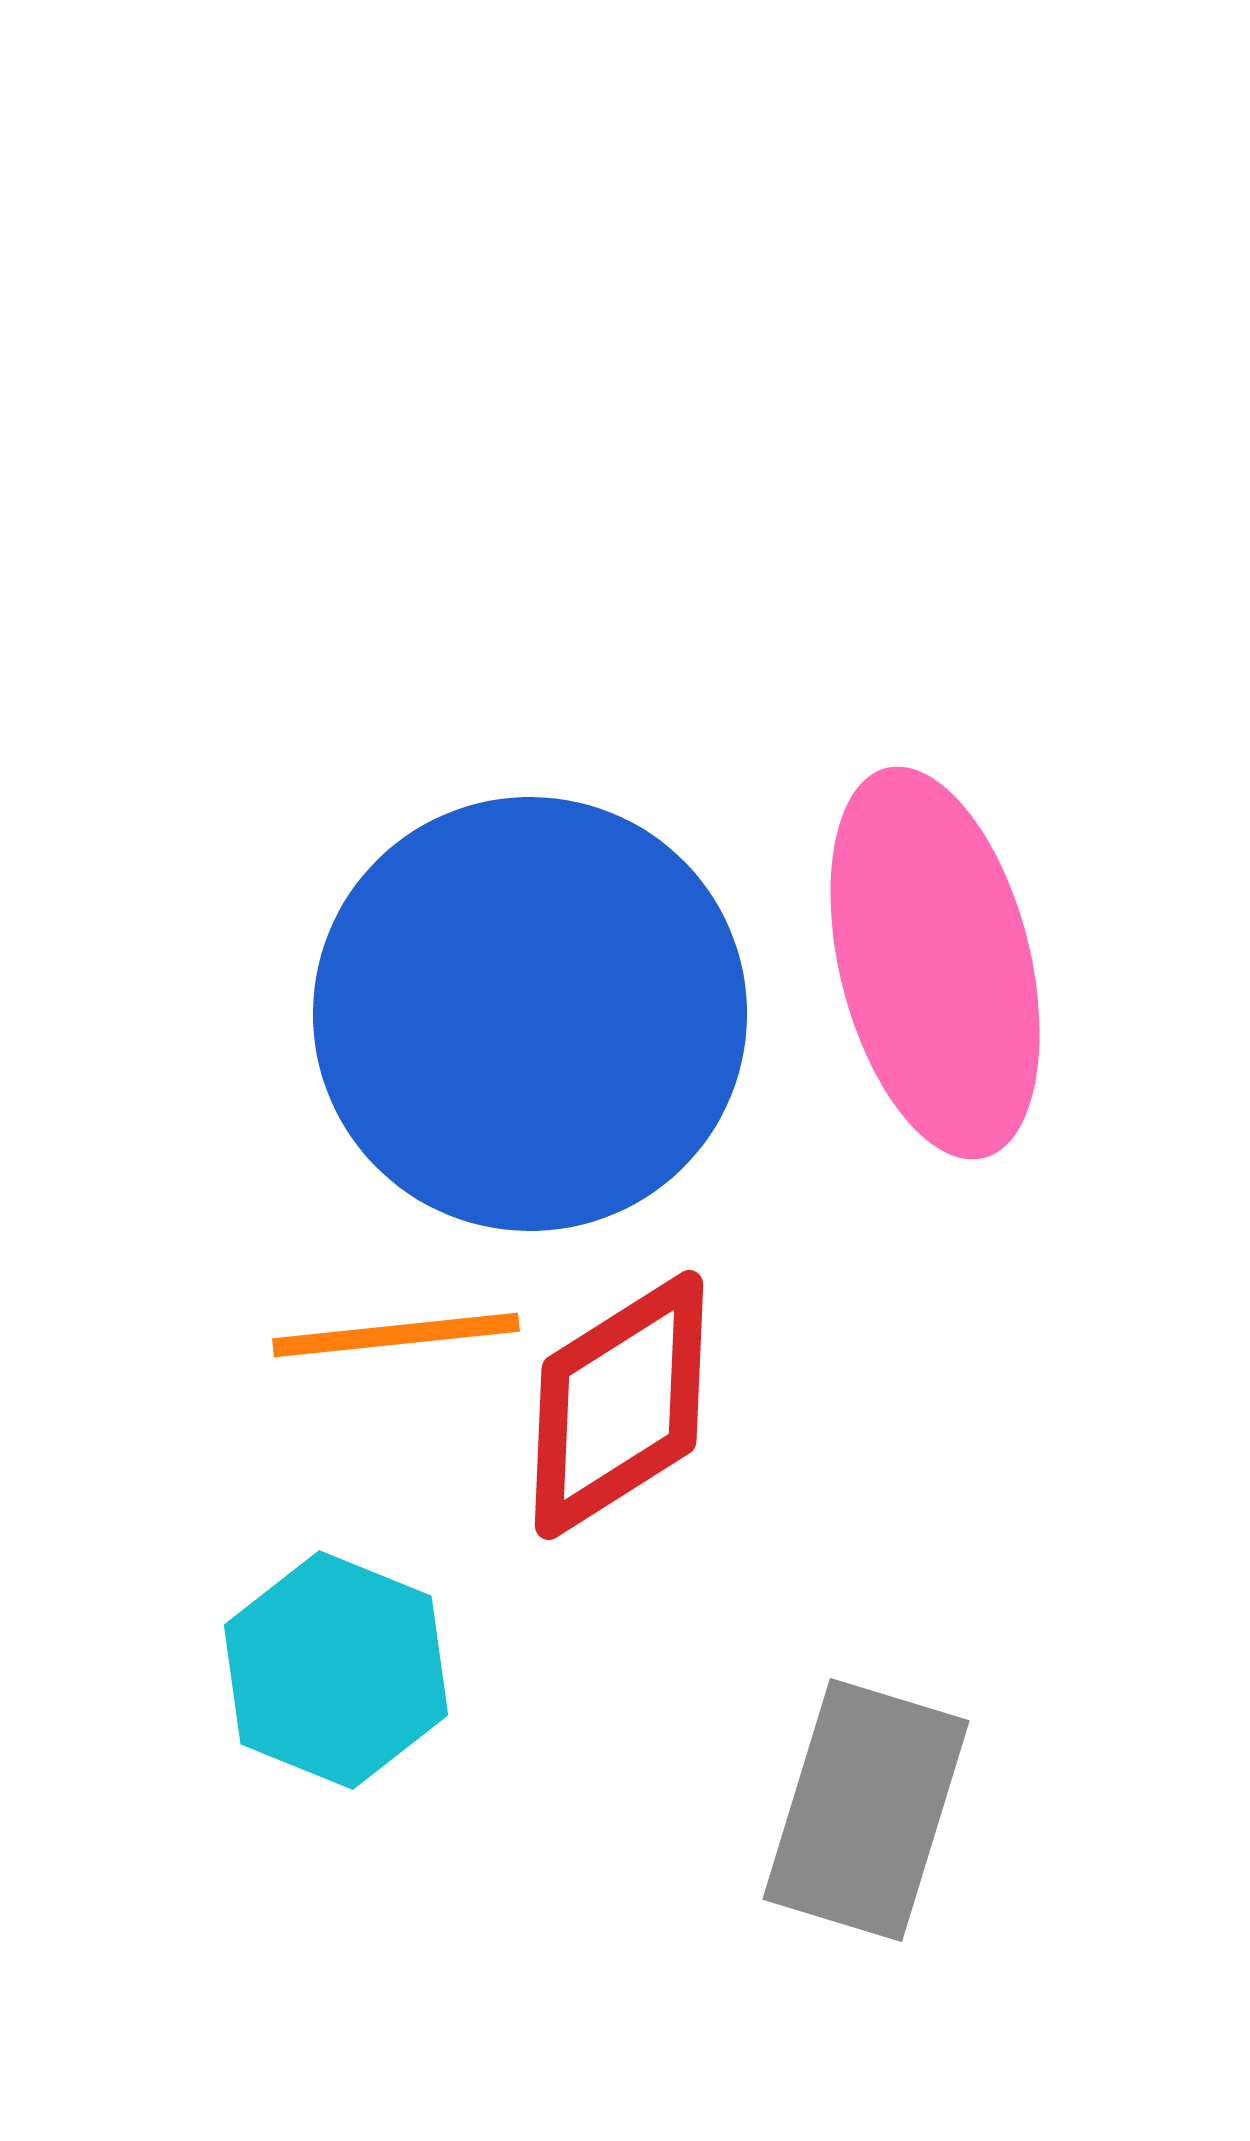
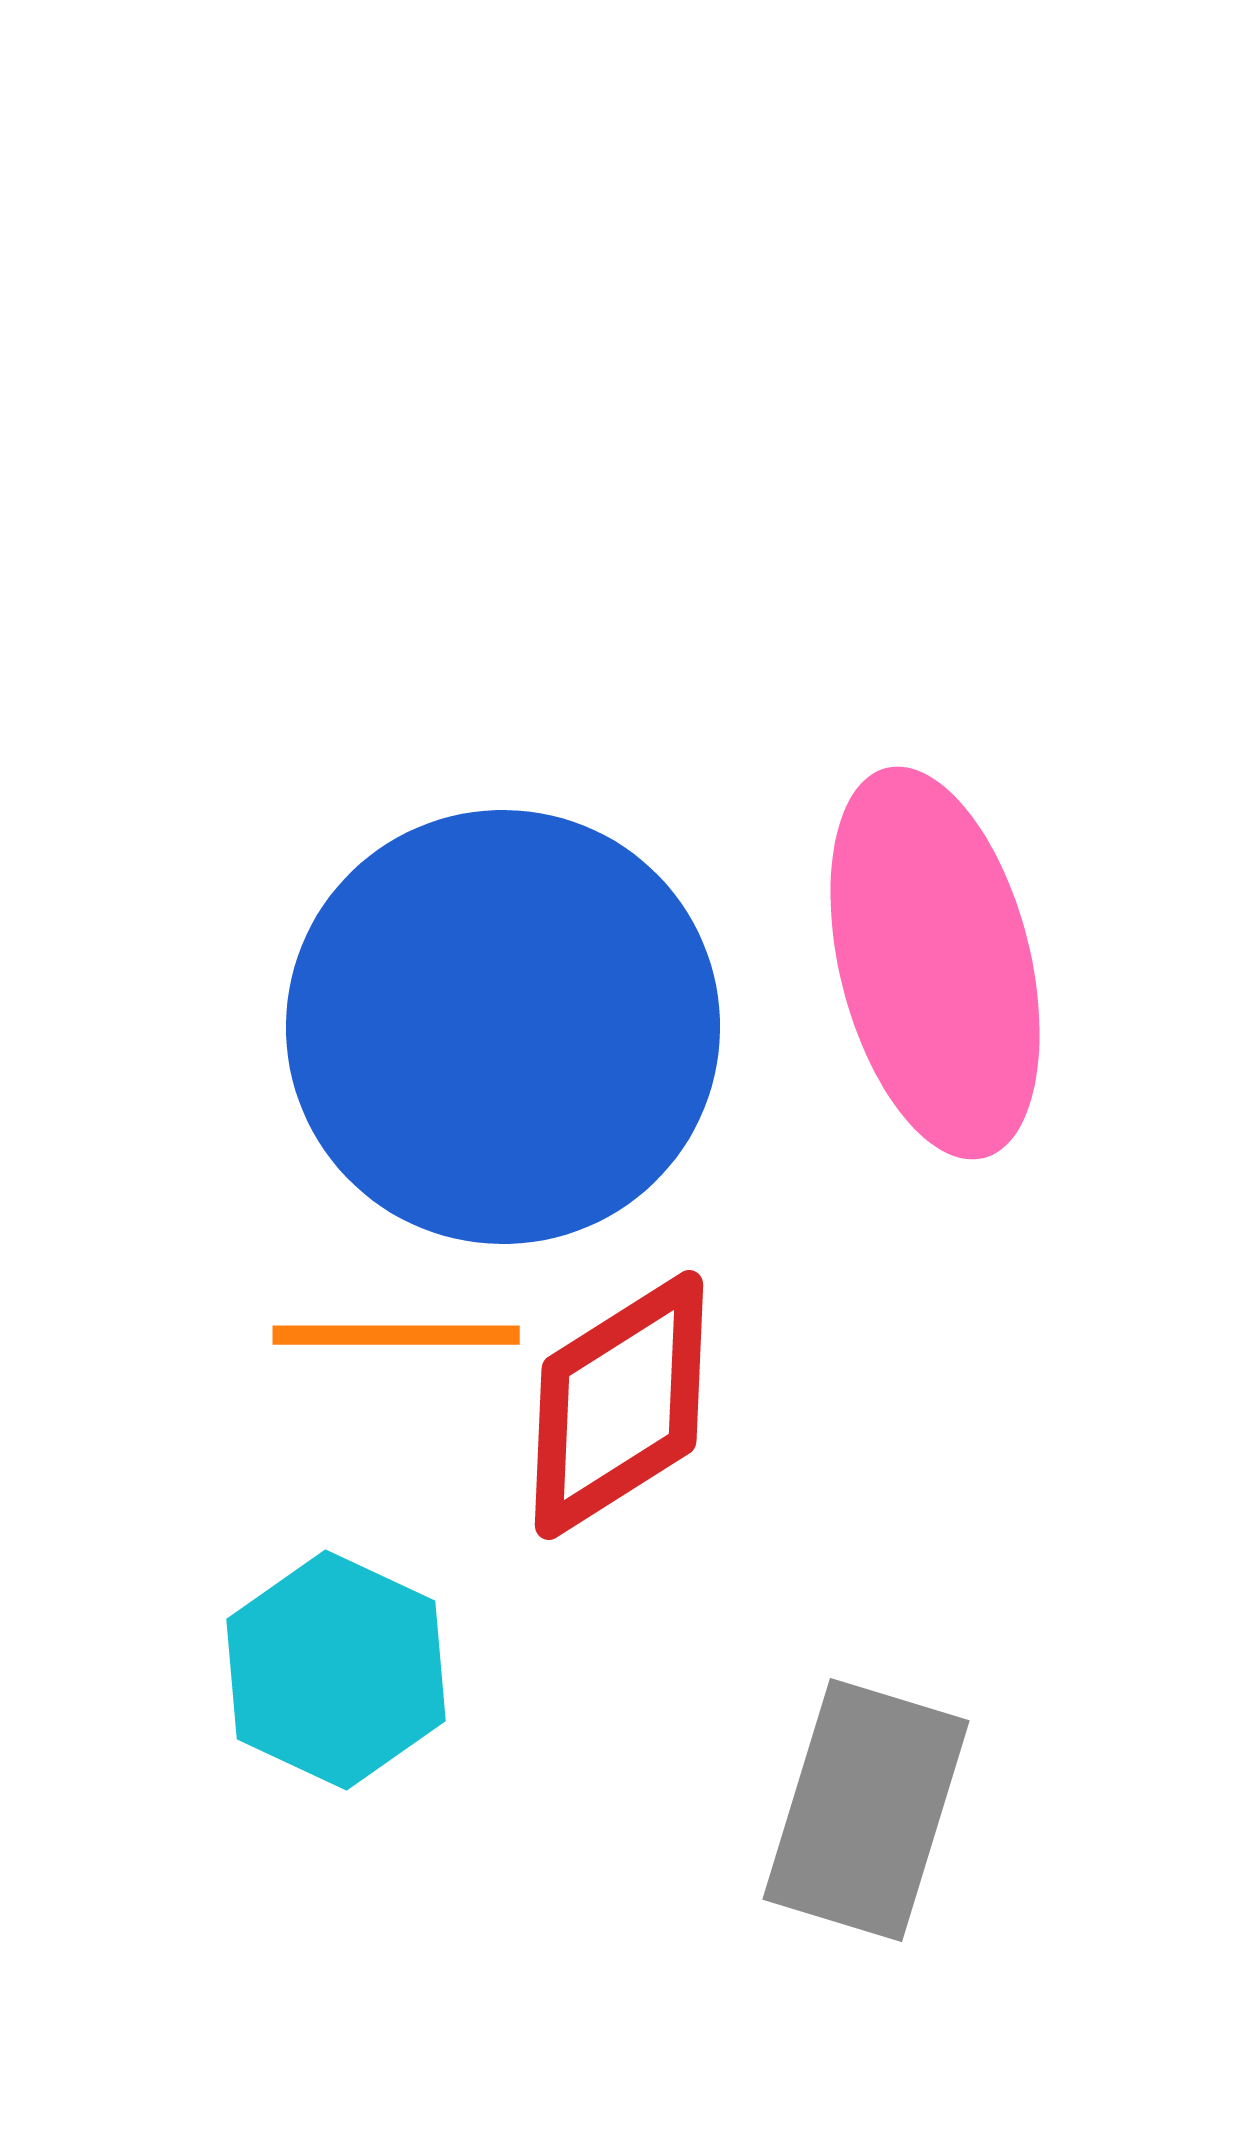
blue circle: moved 27 px left, 13 px down
orange line: rotated 6 degrees clockwise
cyan hexagon: rotated 3 degrees clockwise
